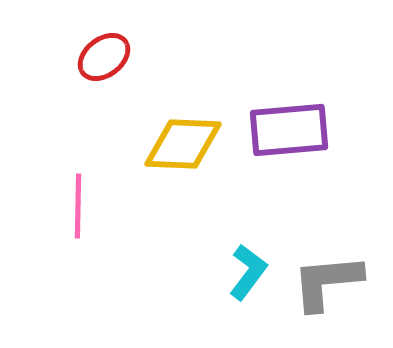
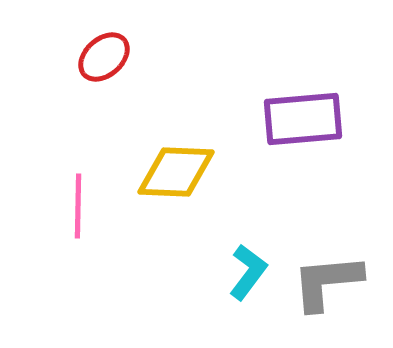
red ellipse: rotated 4 degrees counterclockwise
purple rectangle: moved 14 px right, 11 px up
yellow diamond: moved 7 px left, 28 px down
